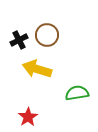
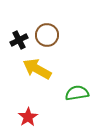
yellow arrow: rotated 12 degrees clockwise
